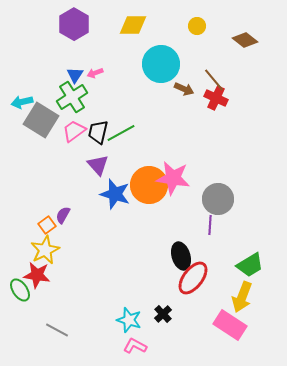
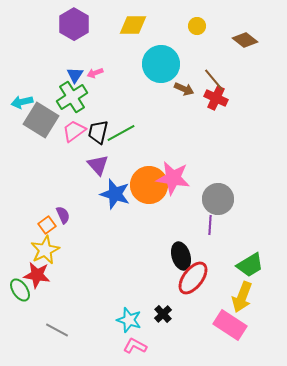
purple semicircle: rotated 126 degrees clockwise
